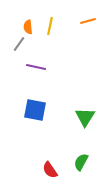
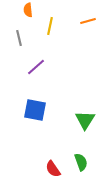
orange semicircle: moved 17 px up
gray line: moved 6 px up; rotated 49 degrees counterclockwise
purple line: rotated 54 degrees counterclockwise
green triangle: moved 3 px down
green semicircle: rotated 132 degrees clockwise
red semicircle: moved 3 px right, 1 px up
